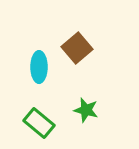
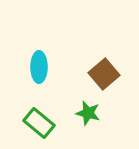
brown square: moved 27 px right, 26 px down
green star: moved 2 px right, 3 px down
